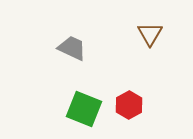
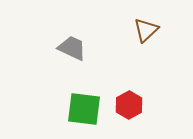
brown triangle: moved 4 px left, 4 px up; rotated 16 degrees clockwise
green square: rotated 15 degrees counterclockwise
